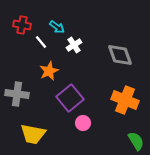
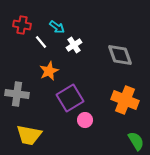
purple square: rotated 8 degrees clockwise
pink circle: moved 2 px right, 3 px up
yellow trapezoid: moved 4 px left, 1 px down
